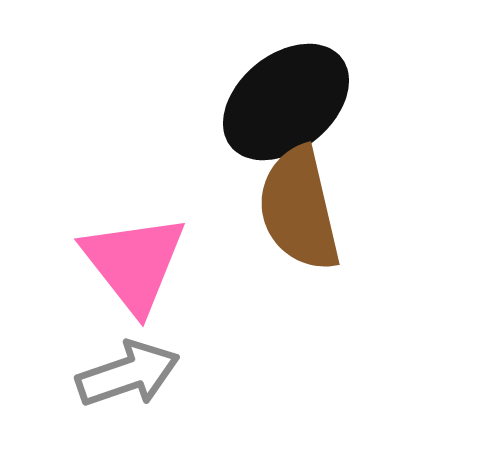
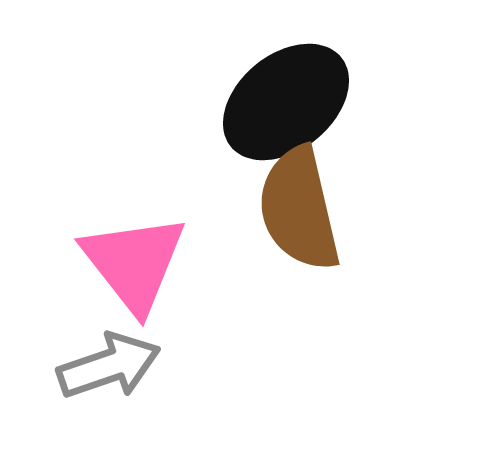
gray arrow: moved 19 px left, 8 px up
